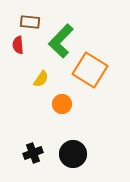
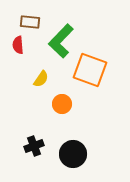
orange square: rotated 12 degrees counterclockwise
black cross: moved 1 px right, 7 px up
